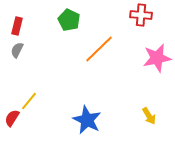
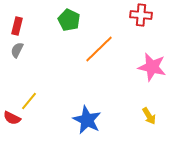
pink star: moved 5 px left, 9 px down; rotated 24 degrees clockwise
red semicircle: rotated 96 degrees counterclockwise
